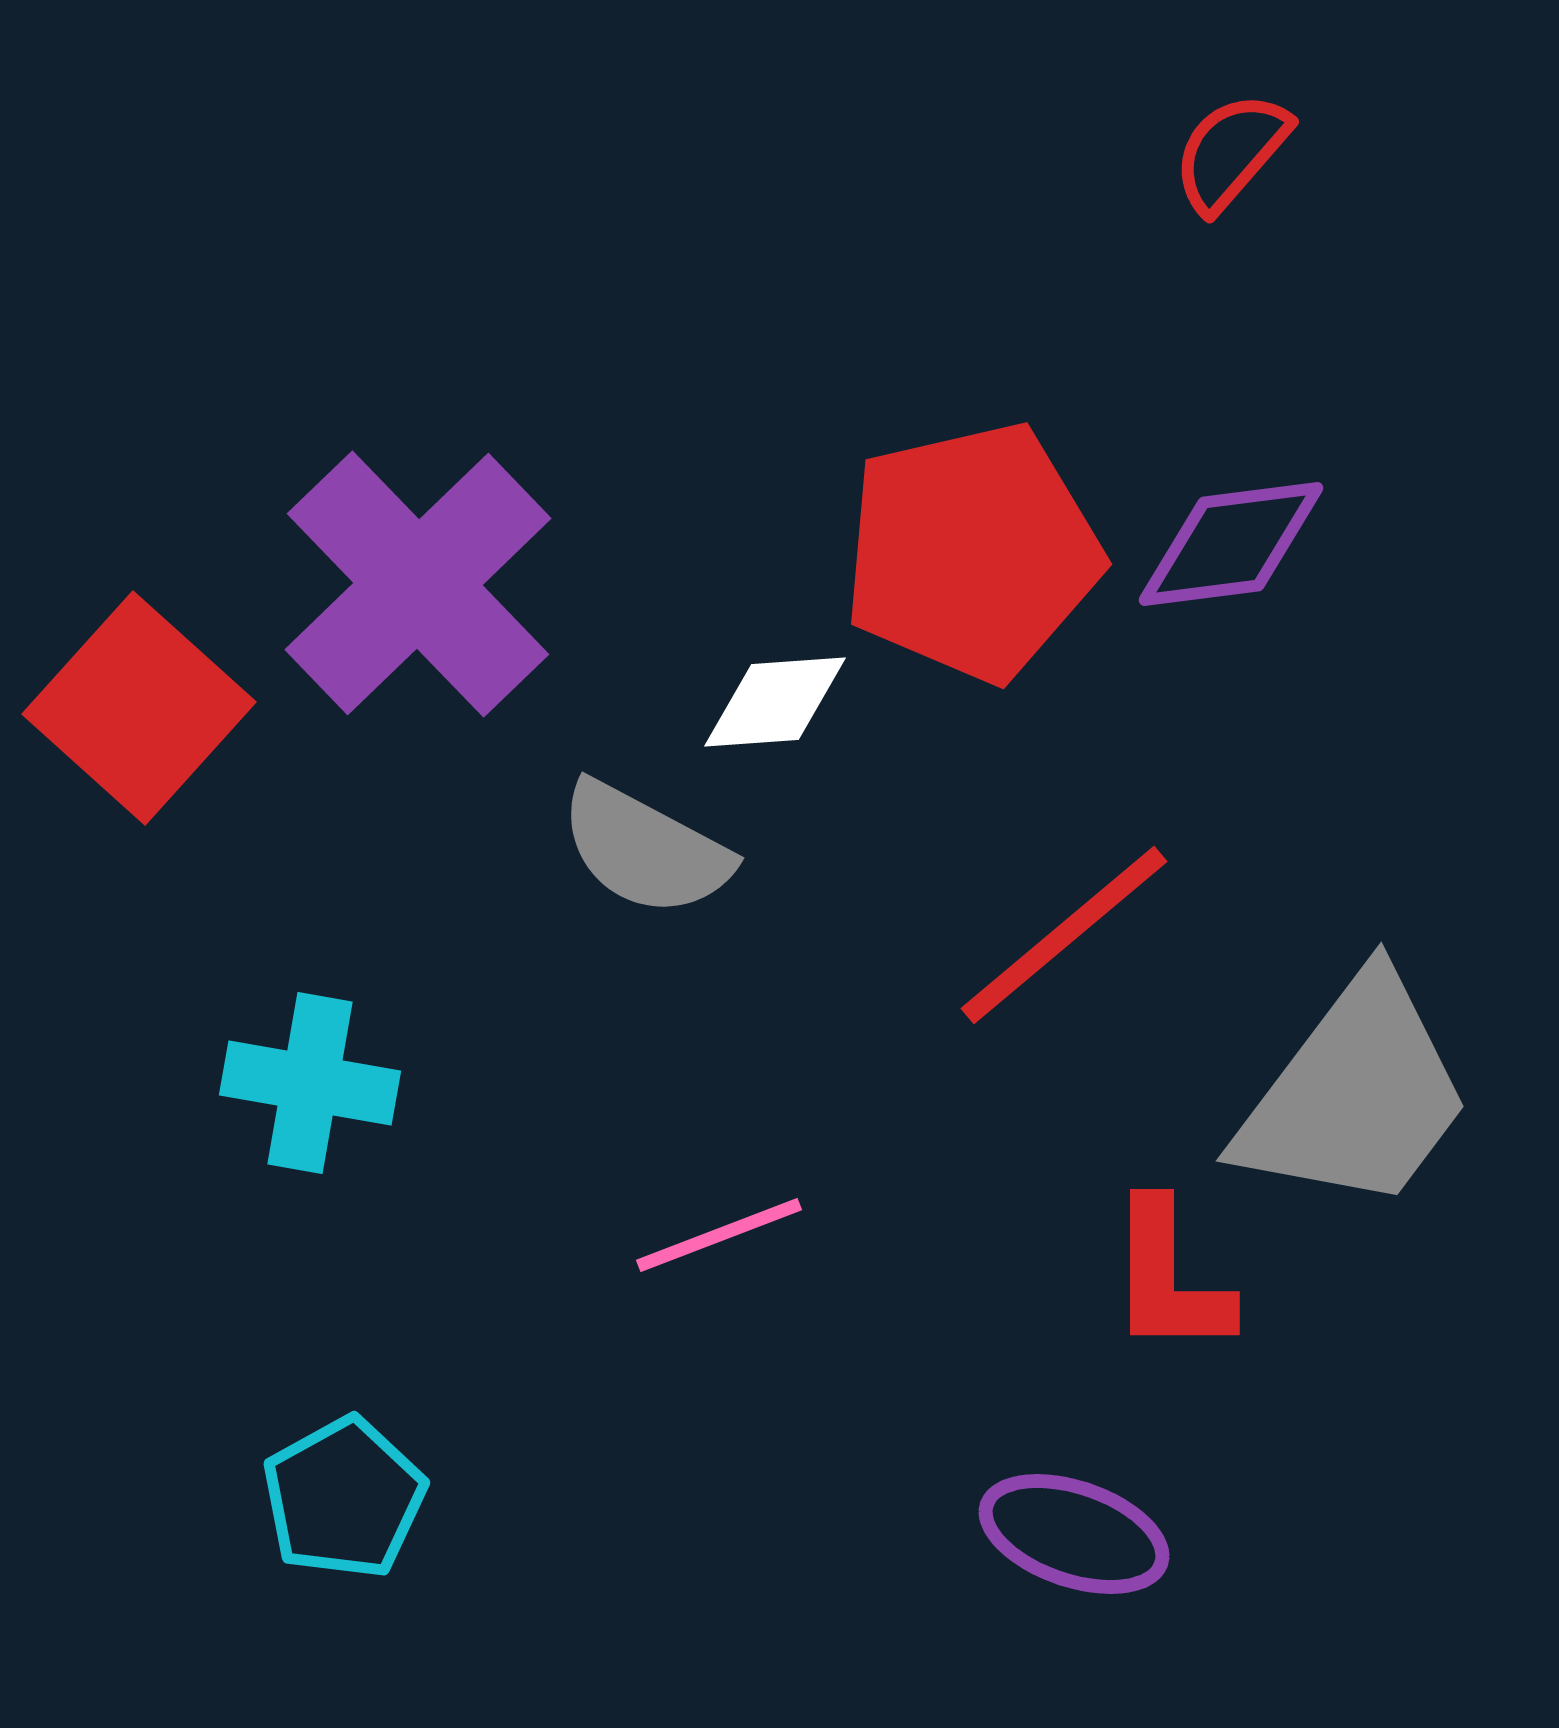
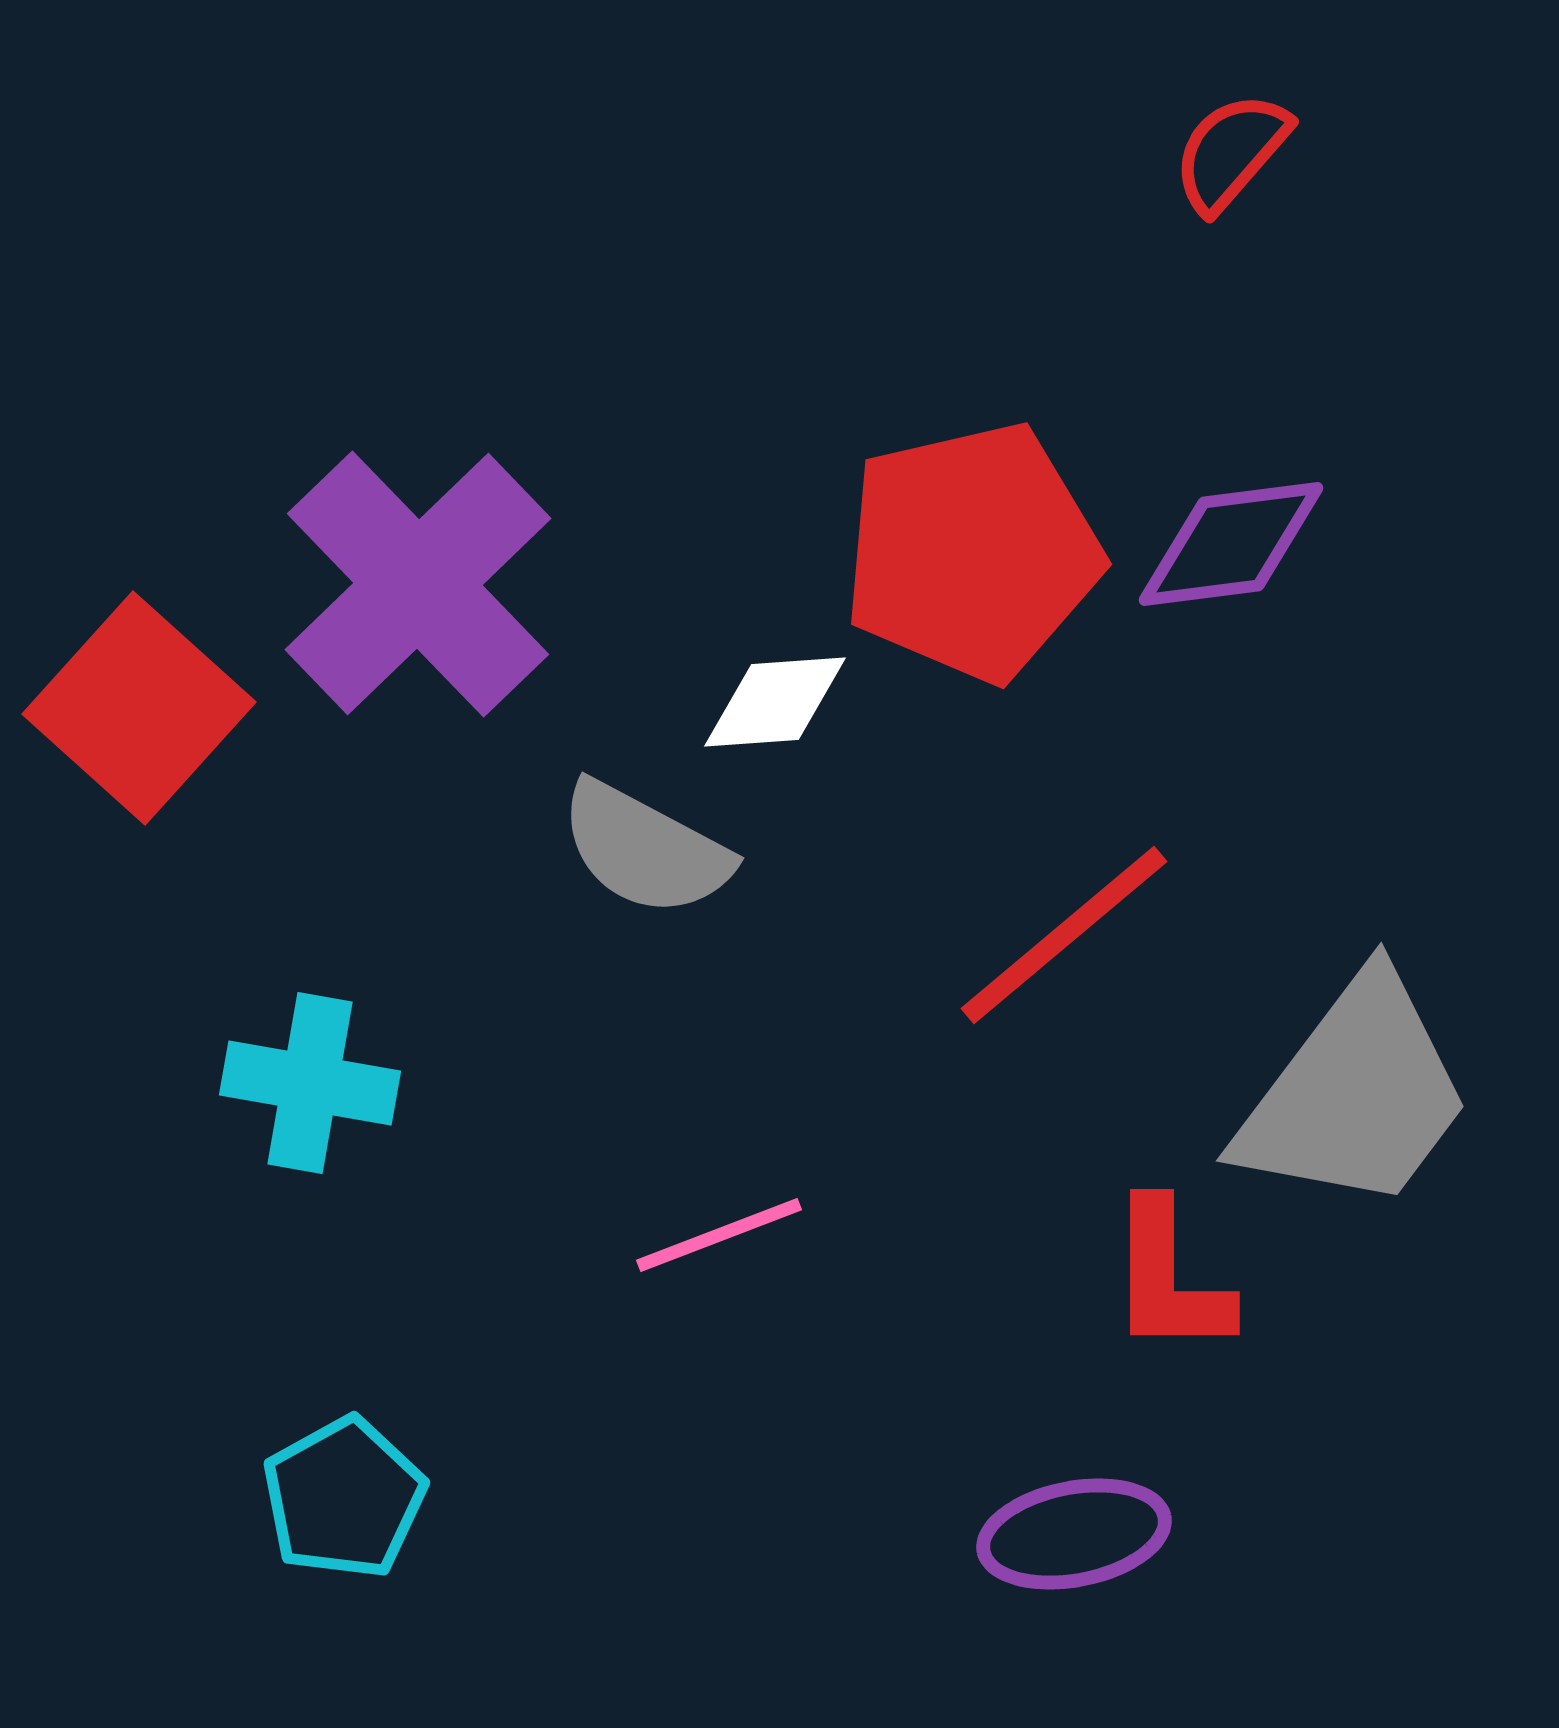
purple ellipse: rotated 30 degrees counterclockwise
